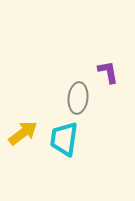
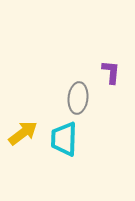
purple L-shape: moved 3 px right; rotated 15 degrees clockwise
cyan trapezoid: rotated 6 degrees counterclockwise
